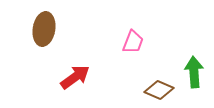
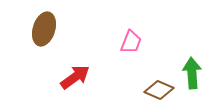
brown ellipse: rotated 8 degrees clockwise
pink trapezoid: moved 2 px left
green arrow: moved 2 px left, 1 px down
